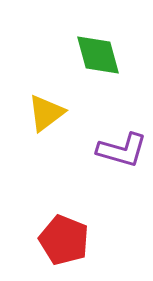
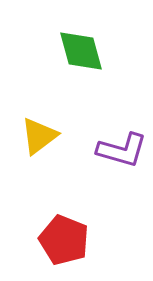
green diamond: moved 17 px left, 4 px up
yellow triangle: moved 7 px left, 23 px down
